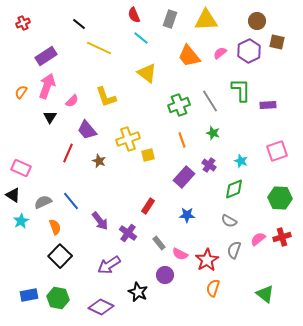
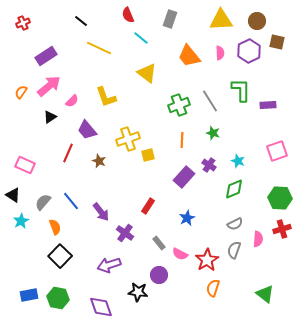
red semicircle at (134, 15): moved 6 px left
yellow triangle at (206, 20): moved 15 px right
black line at (79, 24): moved 2 px right, 3 px up
pink semicircle at (220, 53): rotated 128 degrees clockwise
pink arrow at (47, 86): moved 2 px right; rotated 30 degrees clockwise
black triangle at (50, 117): rotated 24 degrees clockwise
orange line at (182, 140): rotated 21 degrees clockwise
cyan star at (241, 161): moved 3 px left
pink rectangle at (21, 168): moved 4 px right, 3 px up
gray semicircle at (43, 202): rotated 24 degrees counterclockwise
blue star at (187, 215): moved 3 px down; rotated 28 degrees counterclockwise
purple arrow at (100, 221): moved 1 px right, 9 px up
gray semicircle at (229, 221): moved 6 px right, 3 px down; rotated 56 degrees counterclockwise
purple cross at (128, 233): moved 3 px left
red cross at (282, 237): moved 8 px up
pink semicircle at (258, 239): rotated 133 degrees clockwise
purple arrow at (109, 265): rotated 15 degrees clockwise
purple circle at (165, 275): moved 6 px left
black star at (138, 292): rotated 18 degrees counterclockwise
purple diamond at (101, 307): rotated 45 degrees clockwise
